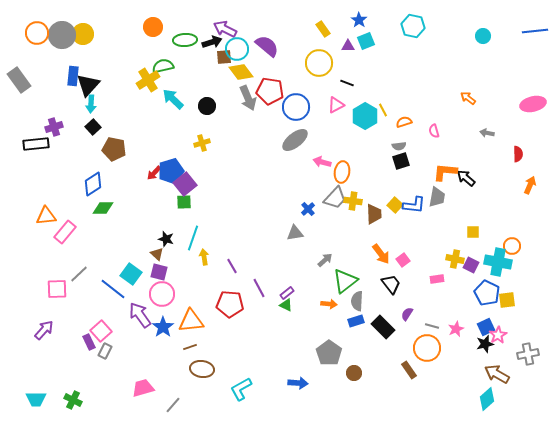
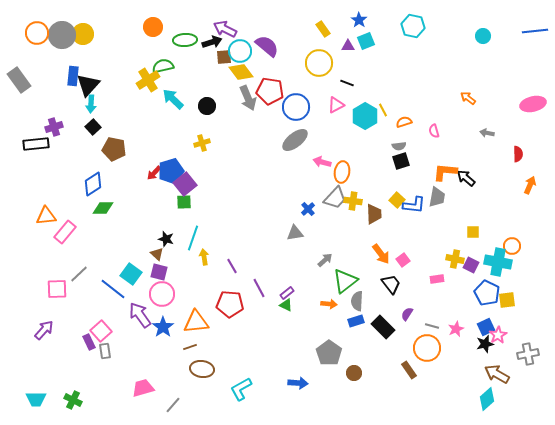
cyan circle at (237, 49): moved 3 px right, 2 px down
yellow square at (395, 205): moved 2 px right, 5 px up
orange triangle at (191, 321): moved 5 px right, 1 px down
gray rectangle at (105, 351): rotated 35 degrees counterclockwise
